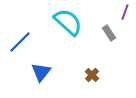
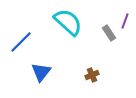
purple line: moved 9 px down
blue line: moved 1 px right
brown cross: rotated 24 degrees clockwise
